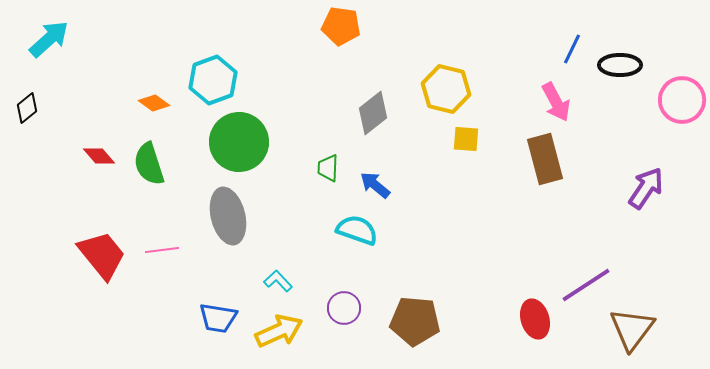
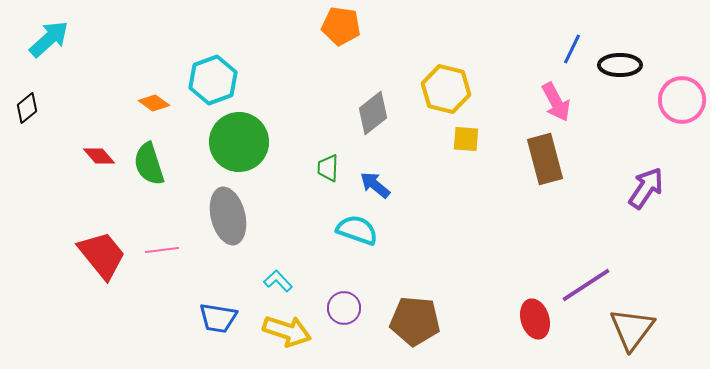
yellow arrow: moved 8 px right; rotated 42 degrees clockwise
